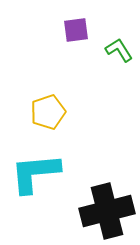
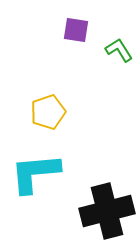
purple square: rotated 16 degrees clockwise
